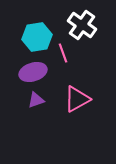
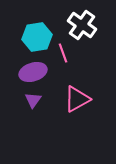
purple triangle: moved 3 px left; rotated 36 degrees counterclockwise
